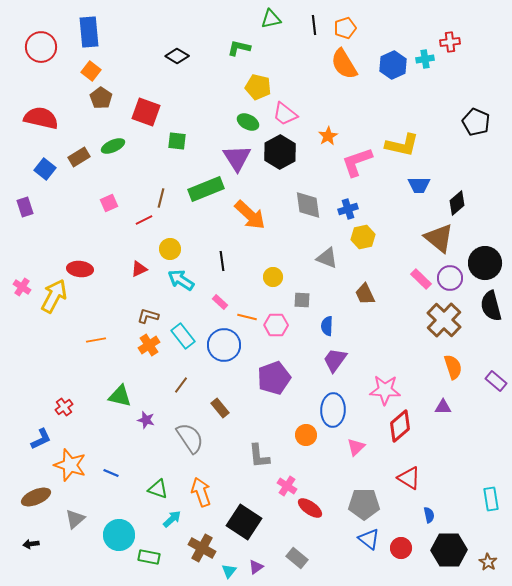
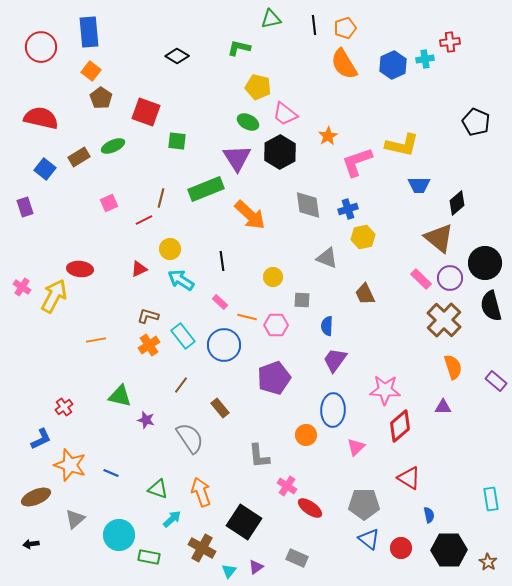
gray rectangle at (297, 558): rotated 15 degrees counterclockwise
